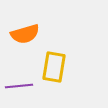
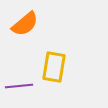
orange semicircle: moved 10 px up; rotated 24 degrees counterclockwise
